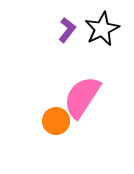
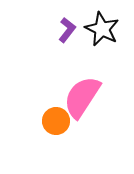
black star: rotated 20 degrees counterclockwise
